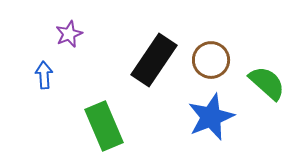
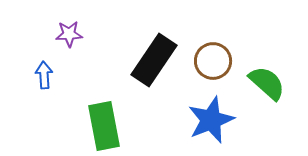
purple star: rotated 20 degrees clockwise
brown circle: moved 2 px right, 1 px down
blue star: moved 3 px down
green rectangle: rotated 12 degrees clockwise
